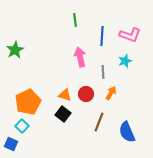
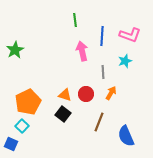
pink arrow: moved 2 px right, 6 px up
blue semicircle: moved 1 px left, 4 px down
